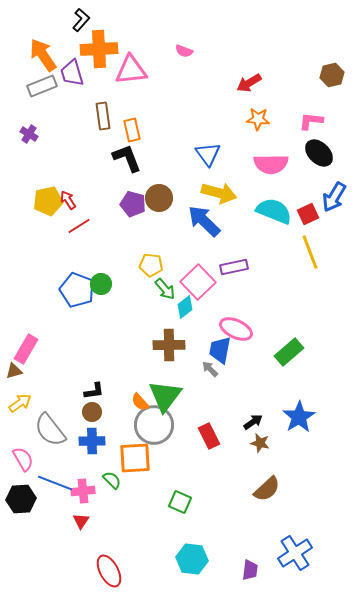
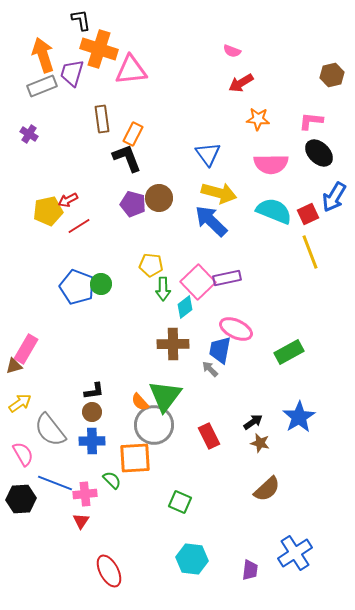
black L-shape at (81, 20): rotated 50 degrees counterclockwise
orange cross at (99, 49): rotated 21 degrees clockwise
pink semicircle at (184, 51): moved 48 px right
orange arrow at (43, 55): rotated 16 degrees clockwise
purple trapezoid at (72, 73): rotated 32 degrees clockwise
red arrow at (249, 83): moved 8 px left
brown rectangle at (103, 116): moved 1 px left, 3 px down
orange rectangle at (132, 130): moved 1 px right, 4 px down; rotated 40 degrees clockwise
red arrow at (68, 200): rotated 84 degrees counterclockwise
yellow pentagon at (48, 201): moved 10 px down
blue arrow at (204, 221): moved 7 px right
purple rectangle at (234, 267): moved 7 px left, 11 px down
green arrow at (165, 289): moved 2 px left; rotated 40 degrees clockwise
blue pentagon at (77, 290): moved 3 px up
brown cross at (169, 345): moved 4 px right, 1 px up
green rectangle at (289, 352): rotated 12 degrees clockwise
brown triangle at (14, 371): moved 5 px up
pink semicircle at (23, 459): moved 5 px up
pink cross at (83, 491): moved 2 px right, 3 px down
